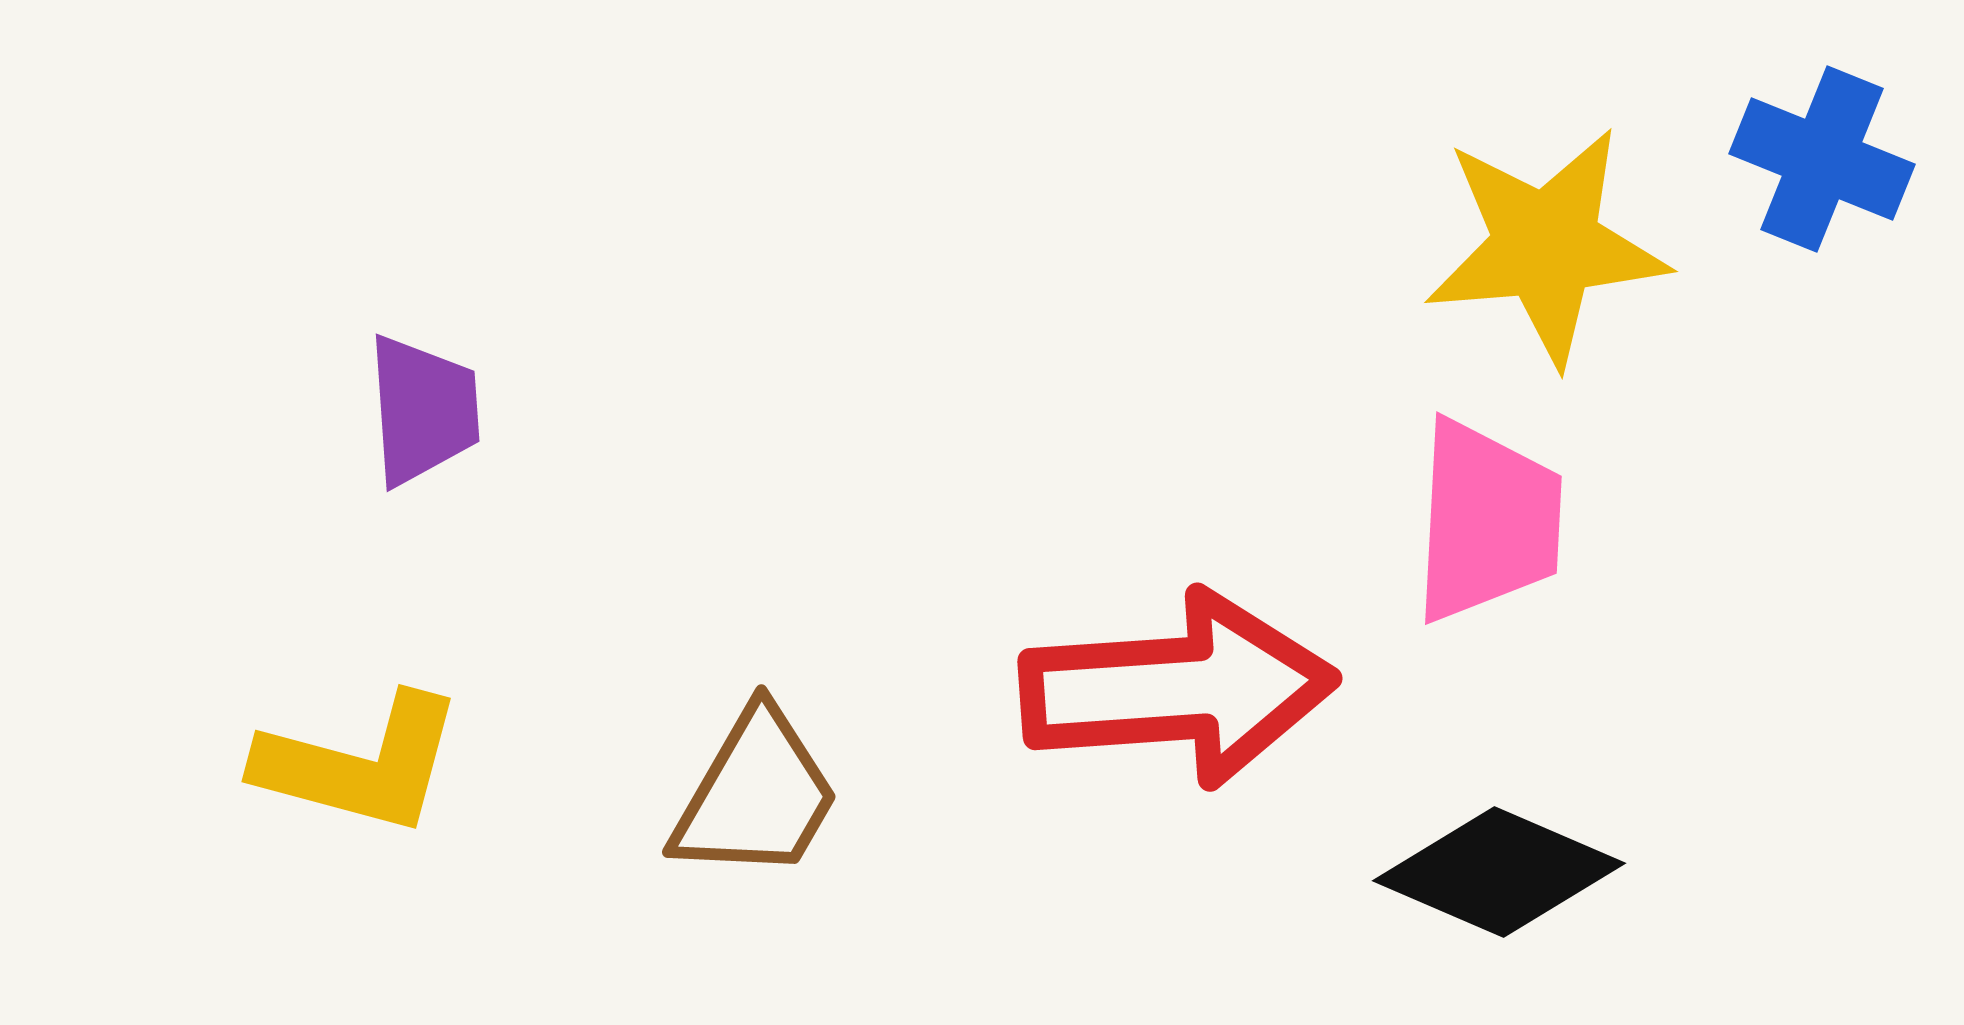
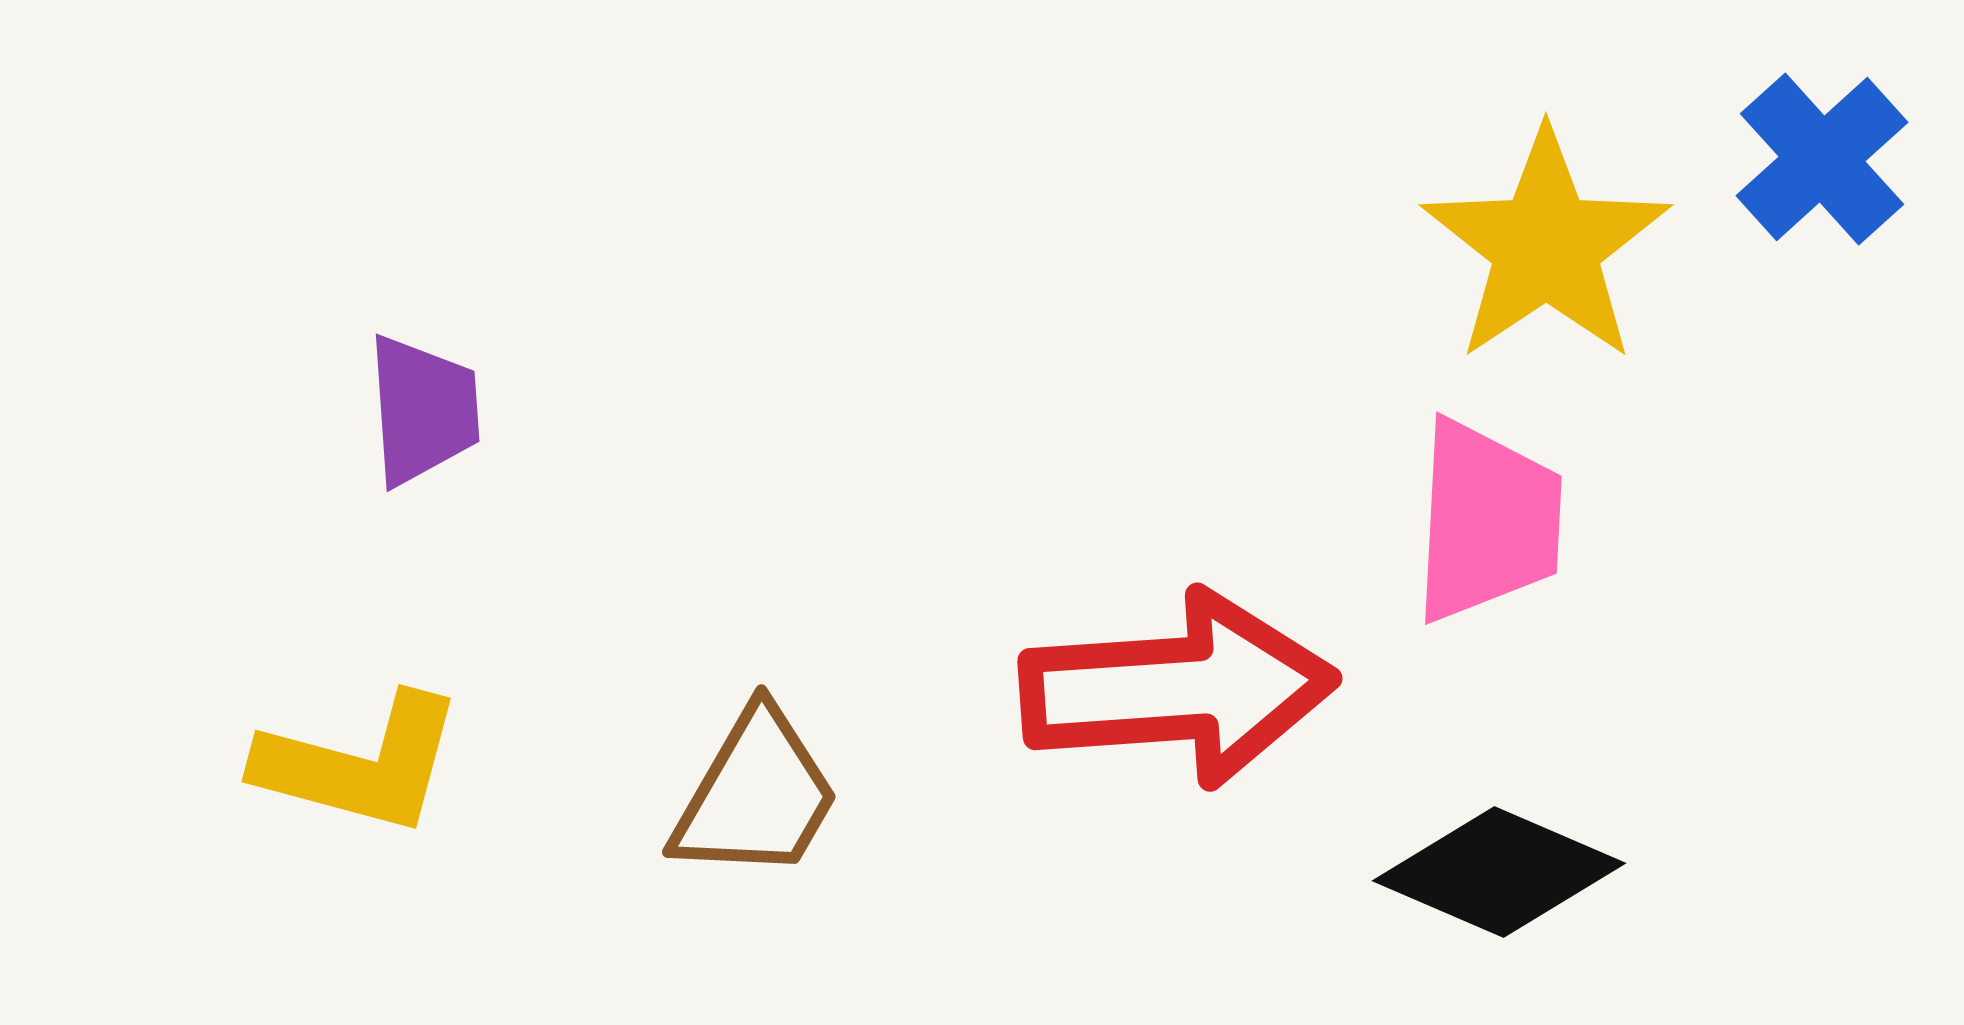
blue cross: rotated 26 degrees clockwise
yellow star: rotated 29 degrees counterclockwise
